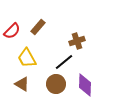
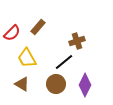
red semicircle: moved 2 px down
purple diamond: rotated 25 degrees clockwise
